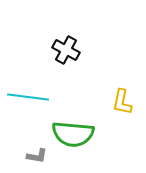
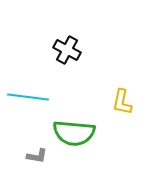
black cross: moved 1 px right
green semicircle: moved 1 px right, 1 px up
